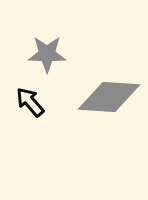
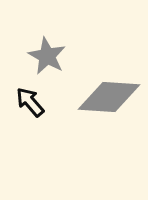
gray star: moved 2 px down; rotated 27 degrees clockwise
